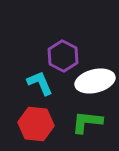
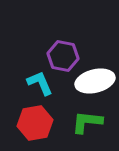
purple hexagon: rotated 16 degrees counterclockwise
red hexagon: moved 1 px left, 1 px up; rotated 16 degrees counterclockwise
